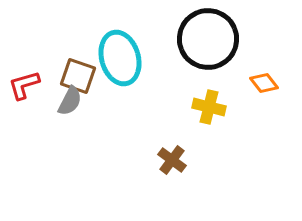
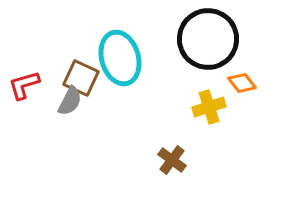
brown square: moved 3 px right, 2 px down; rotated 6 degrees clockwise
orange diamond: moved 22 px left
yellow cross: rotated 32 degrees counterclockwise
